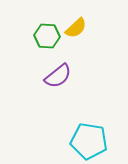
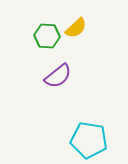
cyan pentagon: moved 1 px up
